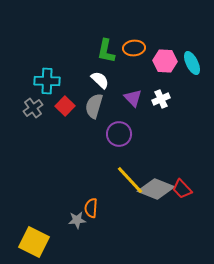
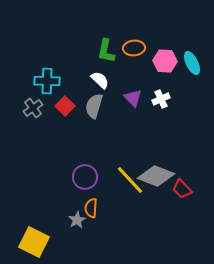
purple circle: moved 34 px left, 43 px down
gray diamond: moved 13 px up
gray star: rotated 24 degrees counterclockwise
